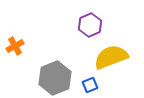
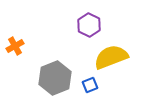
purple hexagon: moved 1 px left; rotated 10 degrees counterclockwise
